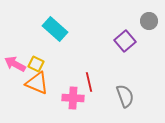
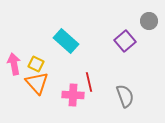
cyan rectangle: moved 11 px right, 12 px down
pink arrow: moved 1 px left; rotated 50 degrees clockwise
orange triangle: rotated 25 degrees clockwise
pink cross: moved 3 px up
